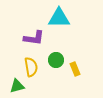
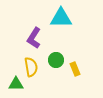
cyan triangle: moved 2 px right
purple L-shape: rotated 115 degrees clockwise
green triangle: moved 1 px left, 2 px up; rotated 14 degrees clockwise
